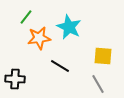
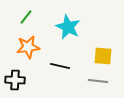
cyan star: moved 1 px left
orange star: moved 11 px left, 9 px down
black line: rotated 18 degrees counterclockwise
black cross: moved 1 px down
gray line: moved 3 px up; rotated 54 degrees counterclockwise
